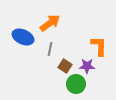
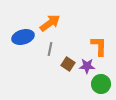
blue ellipse: rotated 40 degrees counterclockwise
brown square: moved 3 px right, 2 px up
green circle: moved 25 px right
